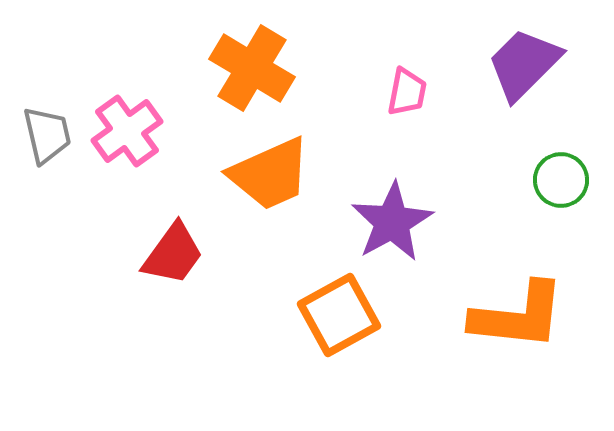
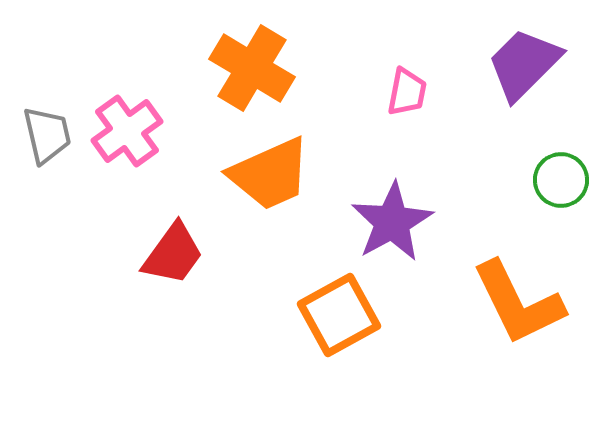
orange L-shape: moved 13 px up; rotated 58 degrees clockwise
